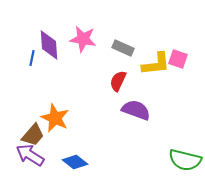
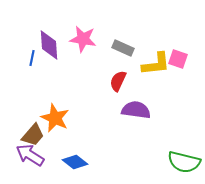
purple semicircle: rotated 12 degrees counterclockwise
green semicircle: moved 1 px left, 2 px down
